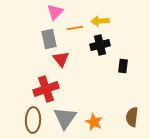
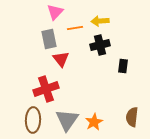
gray triangle: moved 2 px right, 2 px down
orange star: rotated 18 degrees clockwise
